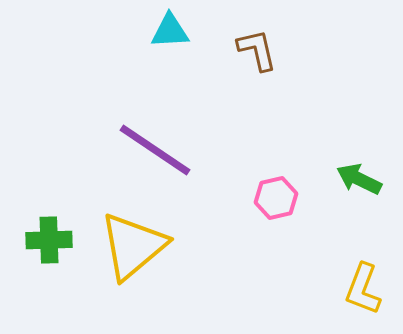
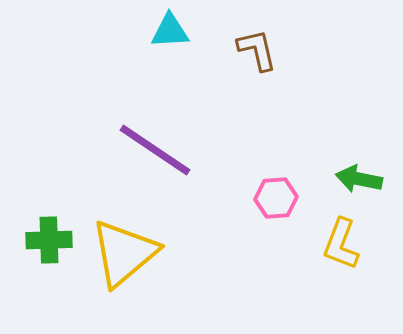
green arrow: rotated 15 degrees counterclockwise
pink hexagon: rotated 9 degrees clockwise
yellow triangle: moved 9 px left, 7 px down
yellow L-shape: moved 22 px left, 45 px up
